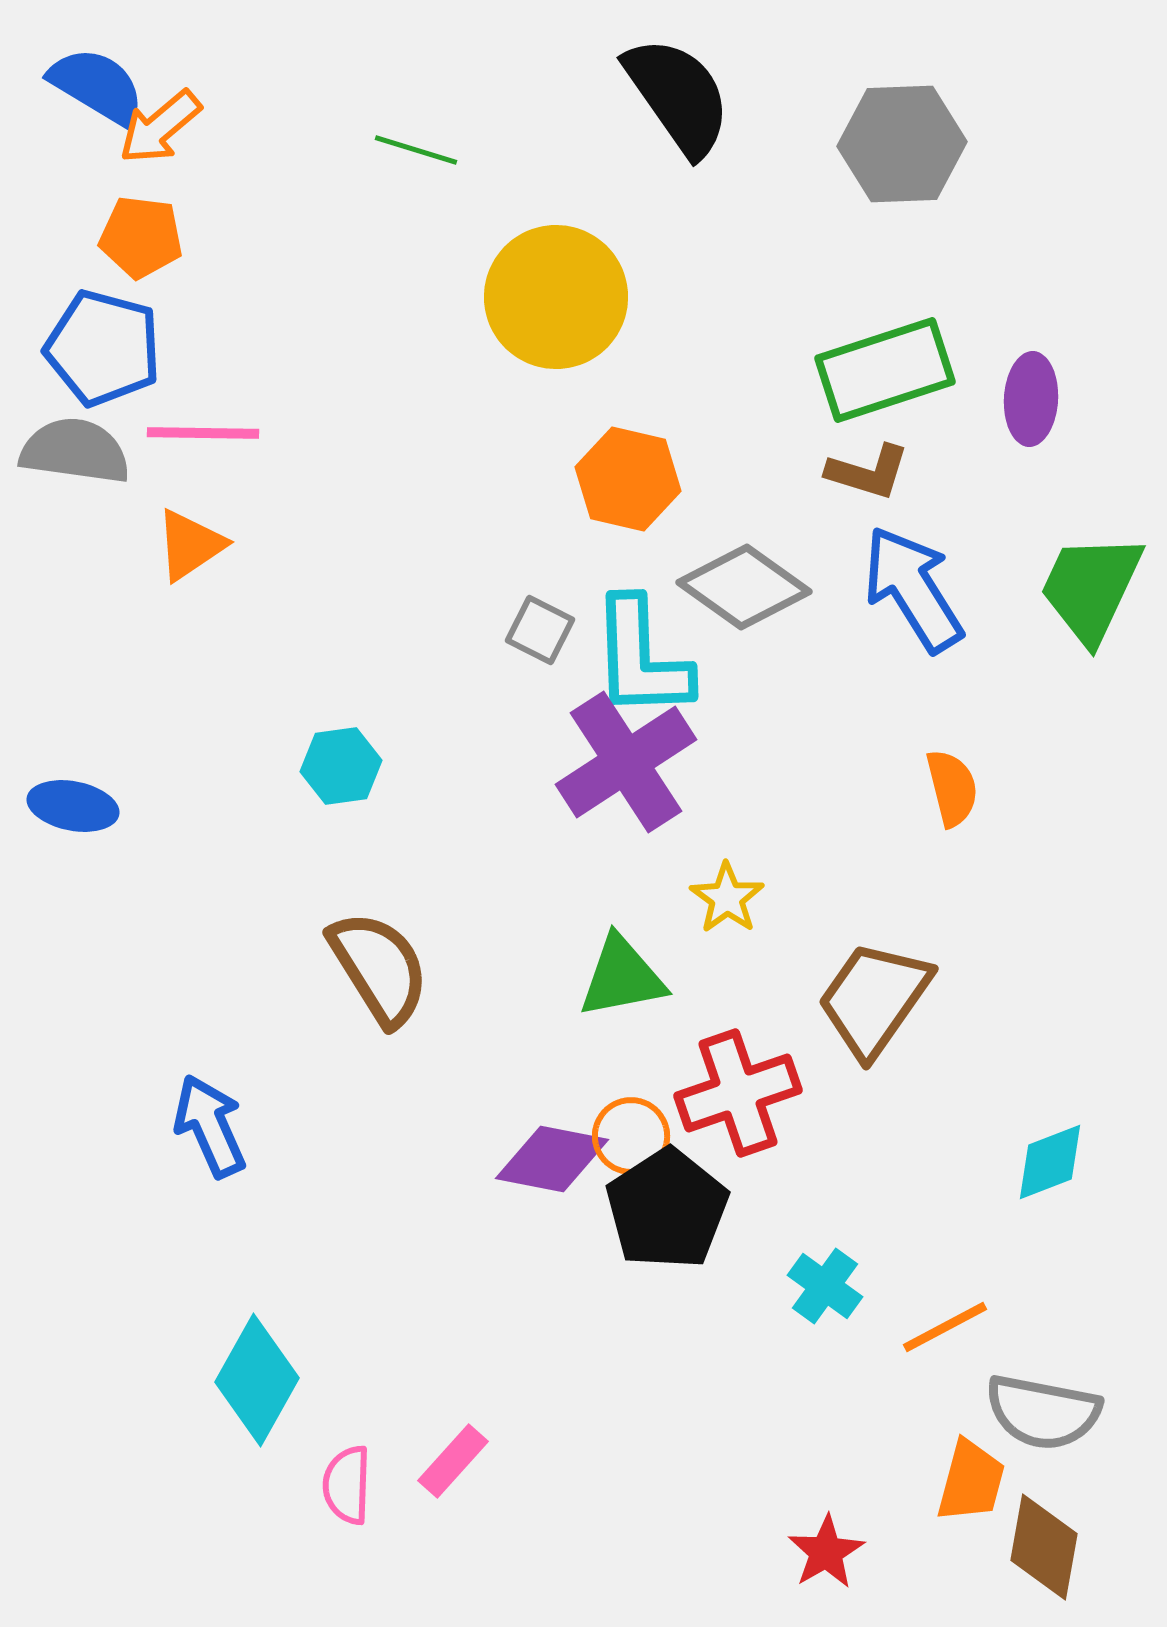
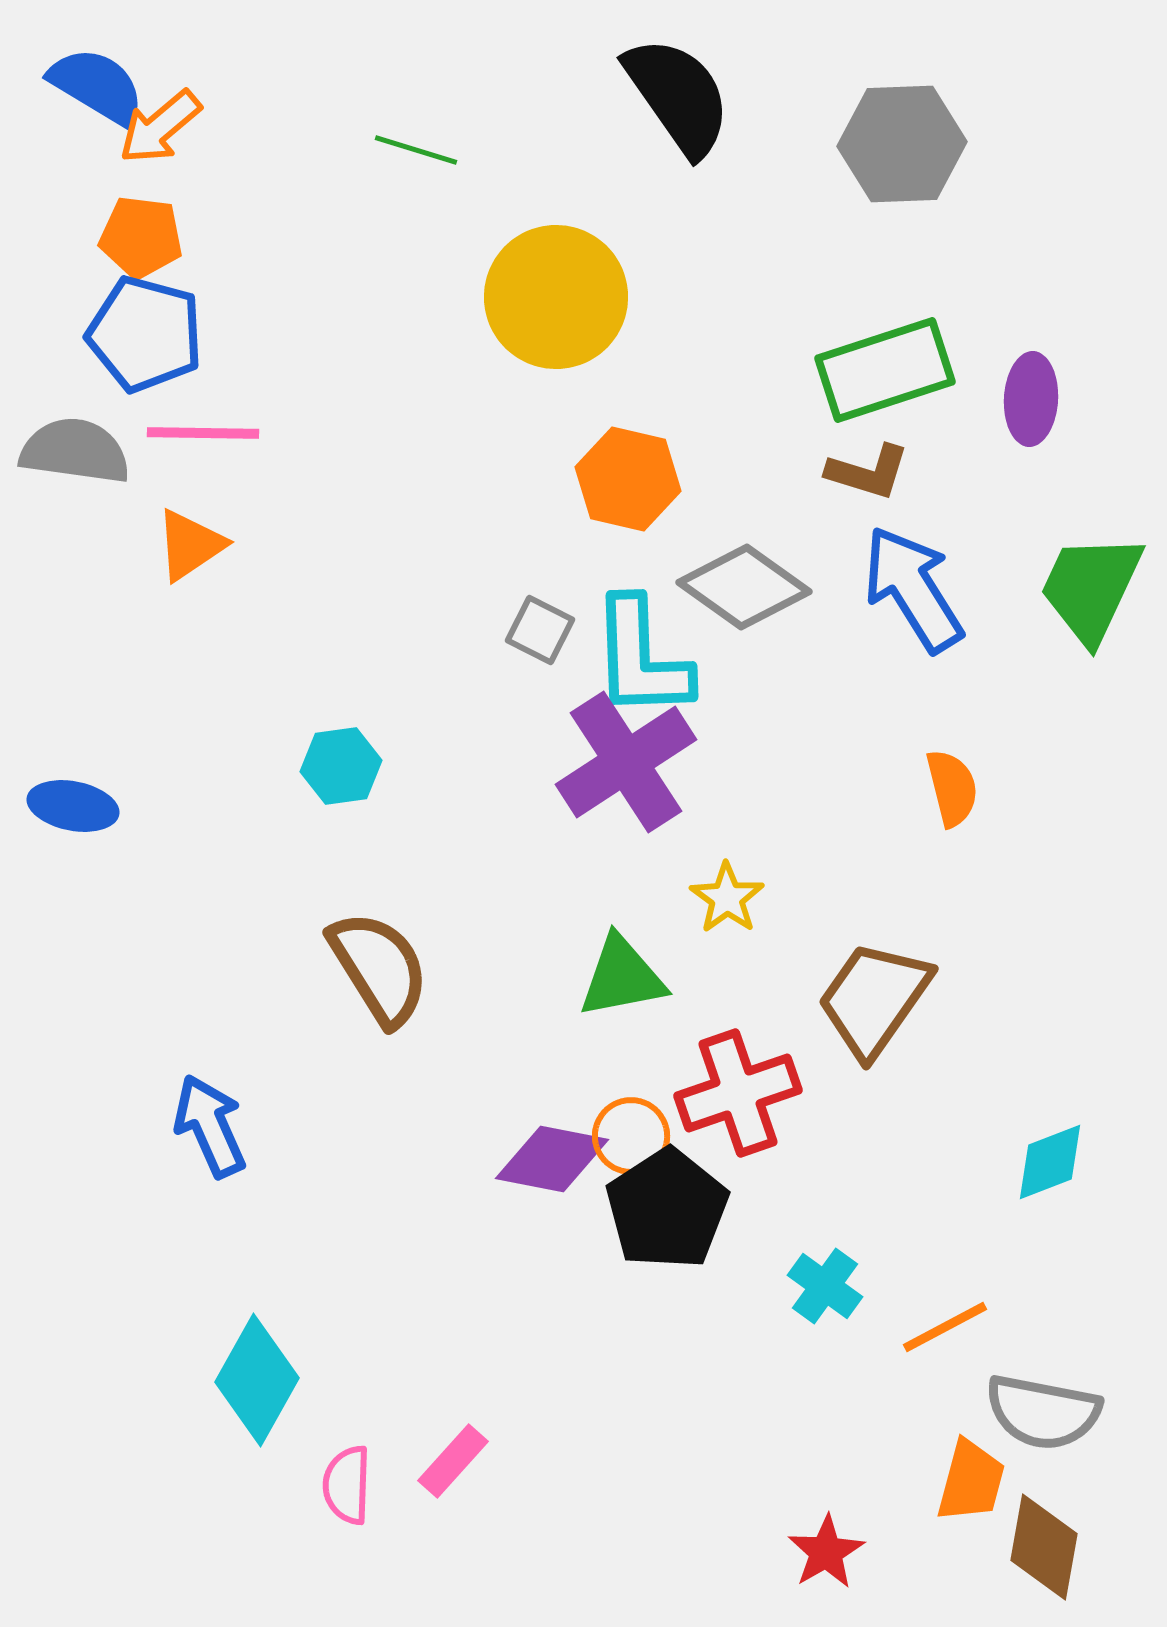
blue pentagon at (103, 348): moved 42 px right, 14 px up
